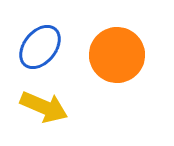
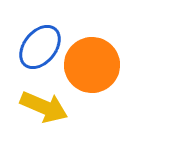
orange circle: moved 25 px left, 10 px down
